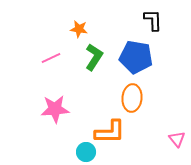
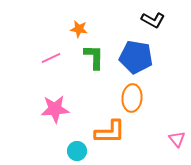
black L-shape: rotated 120 degrees clockwise
green L-shape: rotated 32 degrees counterclockwise
cyan circle: moved 9 px left, 1 px up
